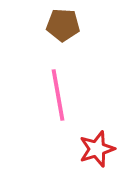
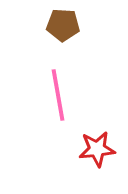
red star: rotated 12 degrees clockwise
